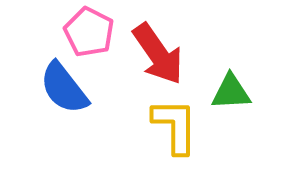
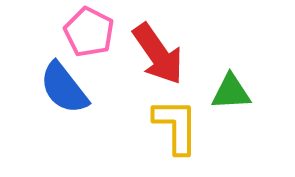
yellow L-shape: moved 1 px right
